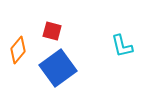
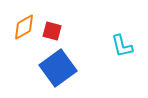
orange diamond: moved 6 px right, 23 px up; rotated 20 degrees clockwise
